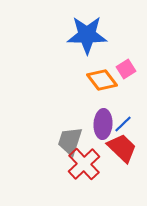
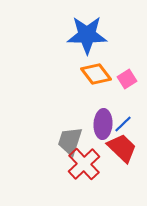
pink square: moved 1 px right, 10 px down
orange diamond: moved 6 px left, 6 px up
